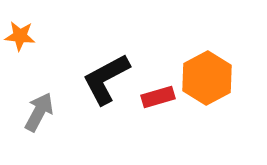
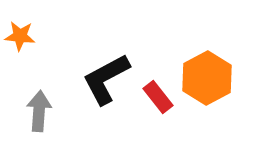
red rectangle: rotated 68 degrees clockwise
gray arrow: moved 1 px up; rotated 24 degrees counterclockwise
